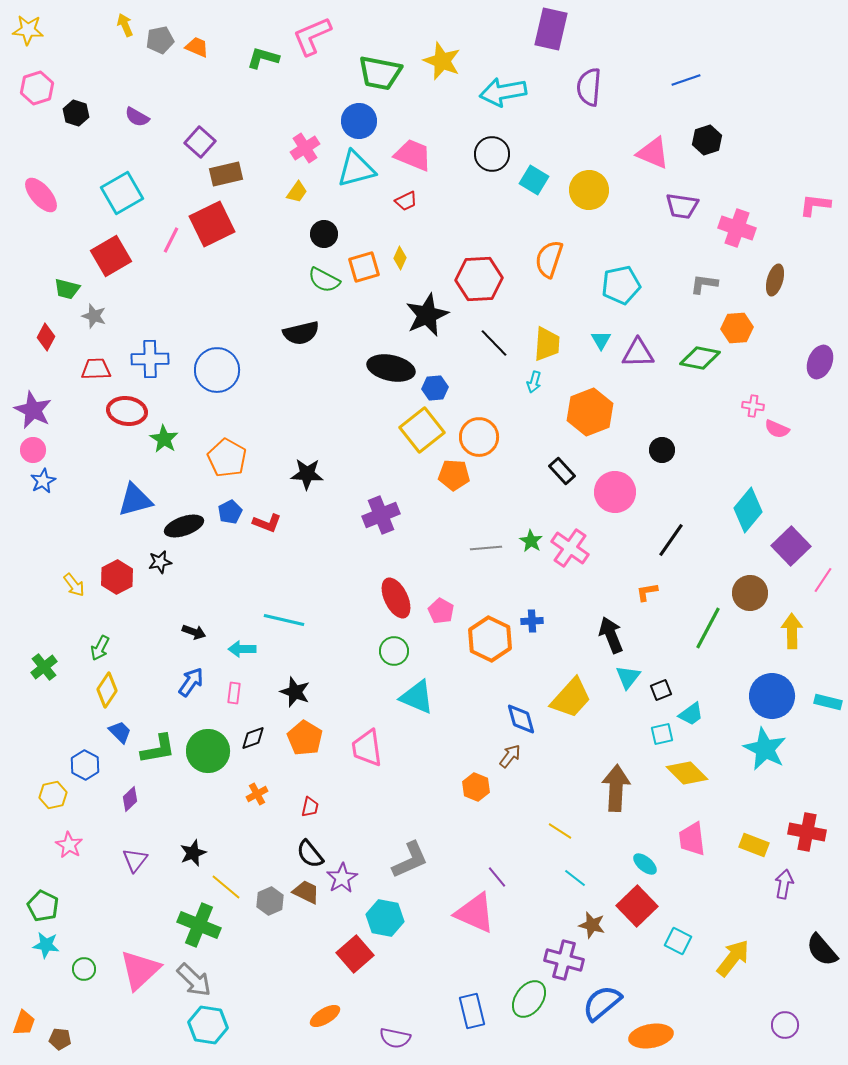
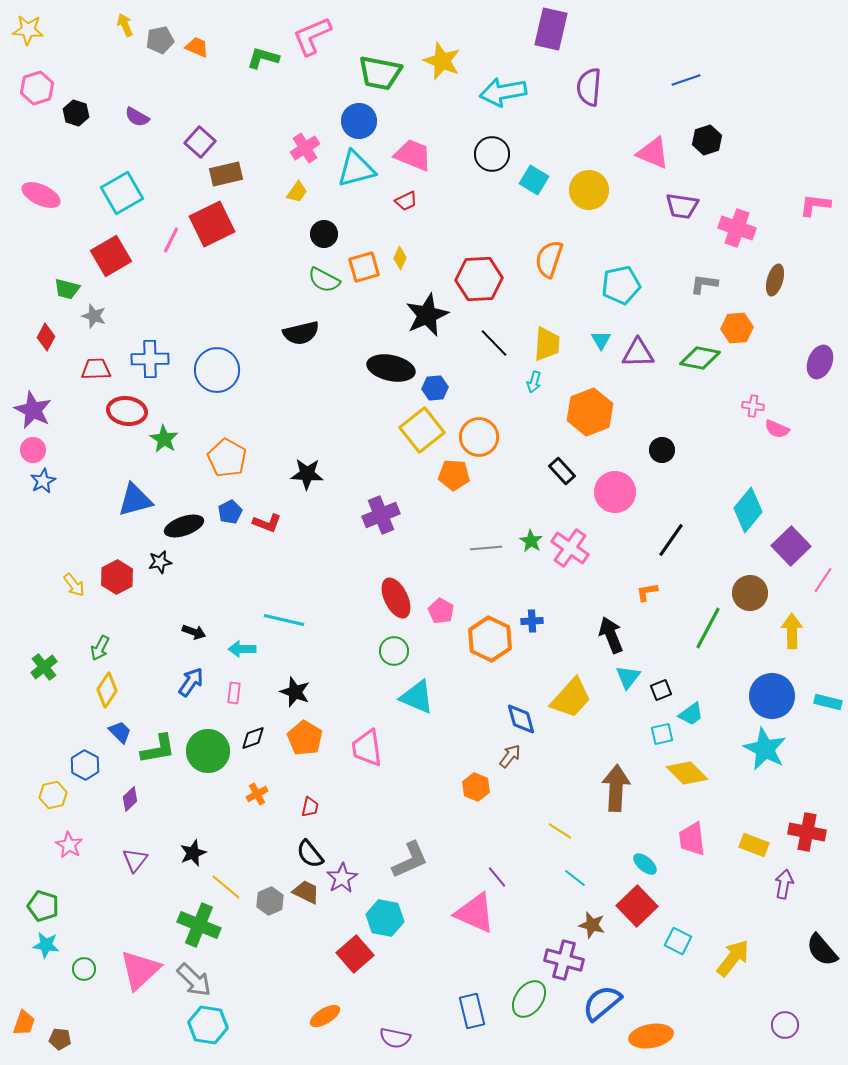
pink ellipse at (41, 195): rotated 24 degrees counterclockwise
green pentagon at (43, 906): rotated 8 degrees counterclockwise
